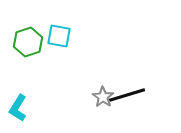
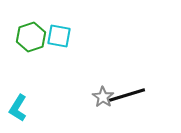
green hexagon: moved 3 px right, 5 px up
